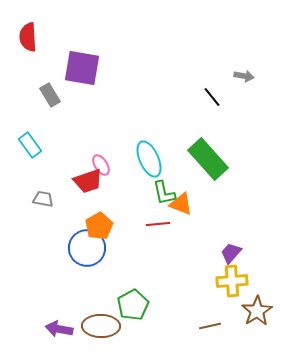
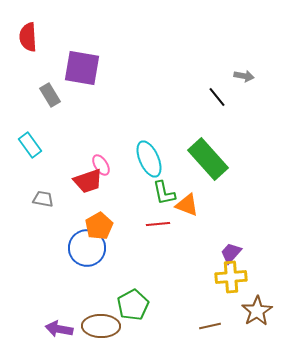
black line: moved 5 px right
orange triangle: moved 6 px right, 1 px down
yellow cross: moved 1 px left, 4 px up
